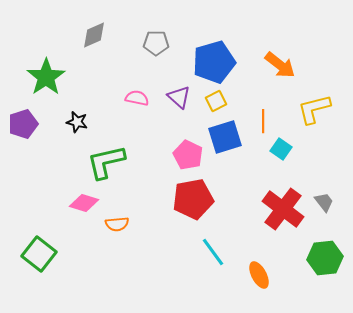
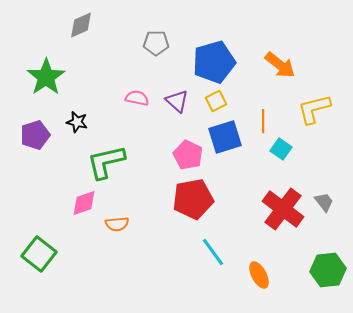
gray diamond: moved 13 px left, 10 px up
purple triangle: moved 2 px left, 4 px down
purple pentagon: moved 12 px right, 11 px down
pink diamond: rotated 36 degrees counterclockwise
green hexagon: moved 3 px right, 12 px down
